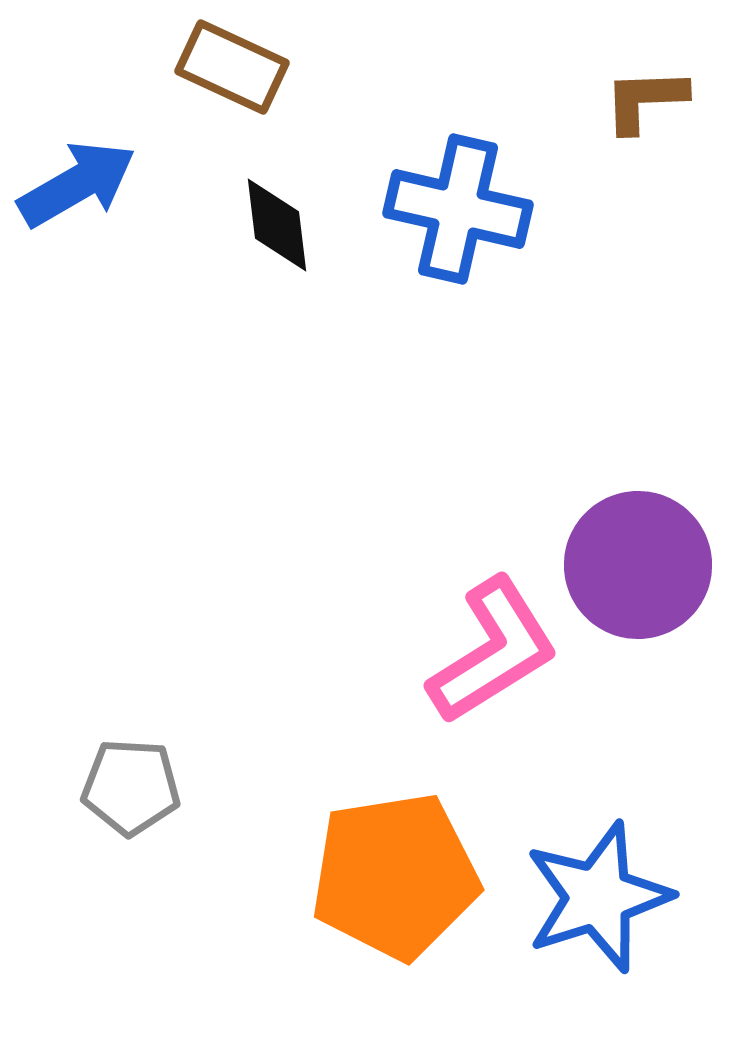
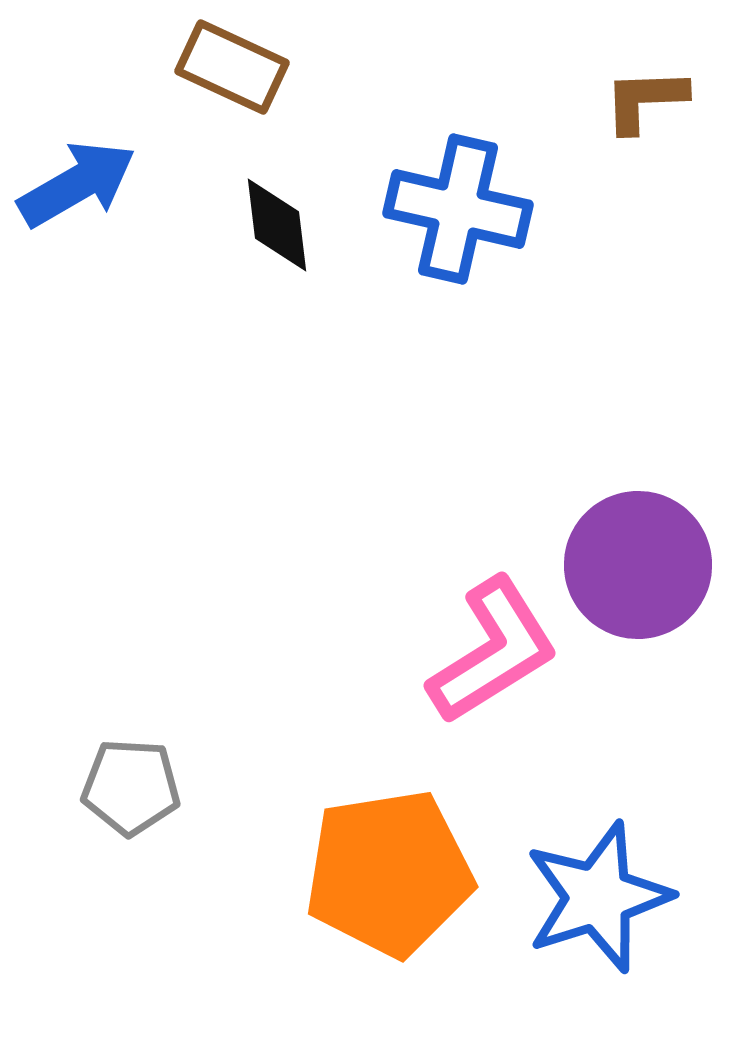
orange pentagon: moved 6 px left, 3 px up
